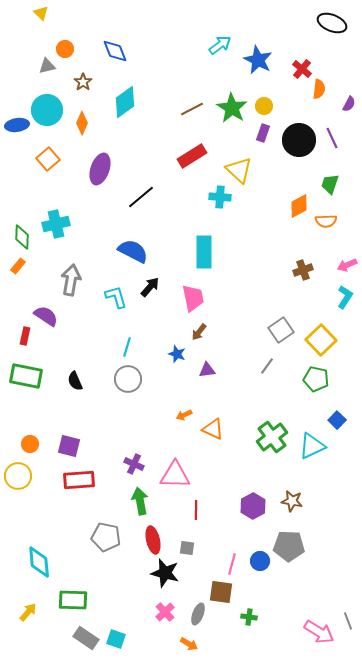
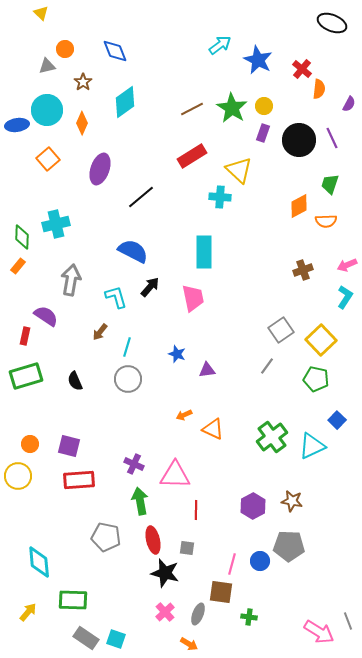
brown arrow at (199, 332): moved 99 px left
green rectangle at (26, 376): rotated 28 degrees counterclockwise
